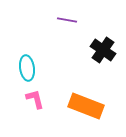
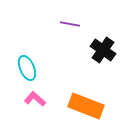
purple line: moved 3 px right, 4 px down
cyan ellipse: rotated 15 degrees counterclockwise
pink L-shape: rotated 35 degrees counterclockwise
